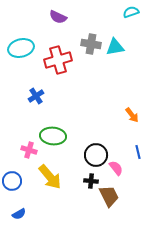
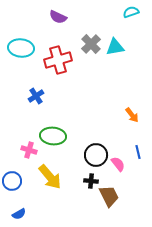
gray cross: rotated 36 degrees clockwise
cyan ellipse: rotated 20 degrees clockwise
pink semicircle: moved 2 px right, 4 px up
